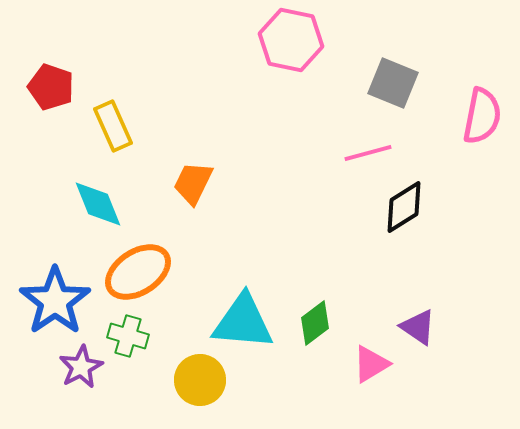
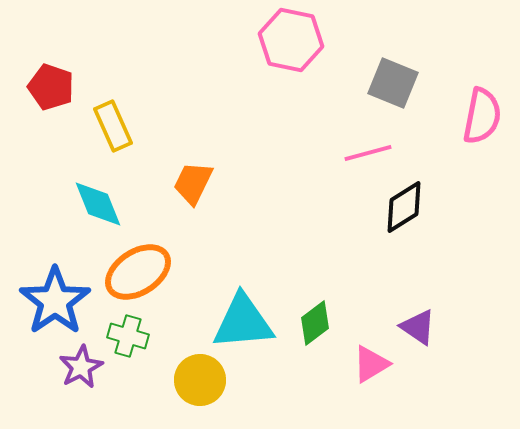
cyan triangle: rotated 10 degrees counterclockwise
